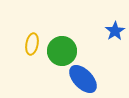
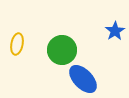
yellow ellipse: moved 15 px left
green circle: moved 1 px up
